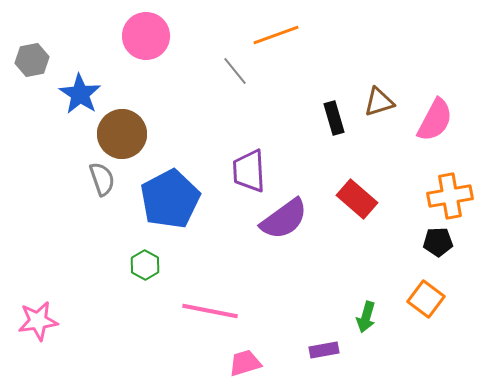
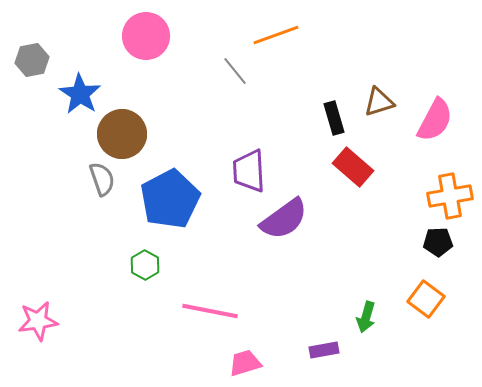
red rectangle: moved 4 px left, 32 px up
